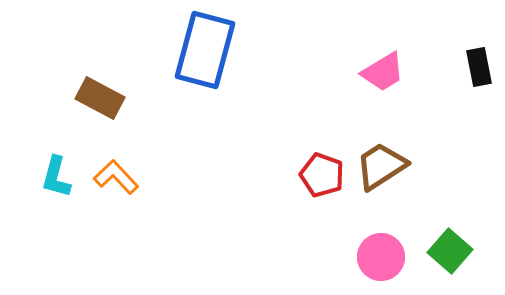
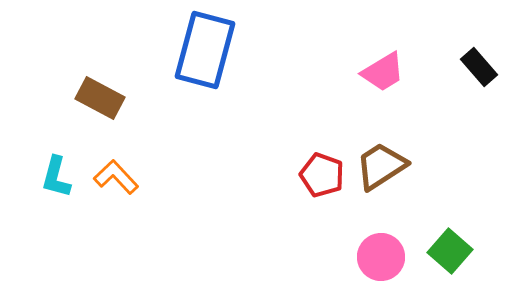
black rectangle: rotated 30 degrees counterclockwise
